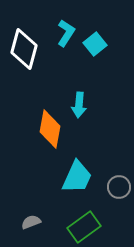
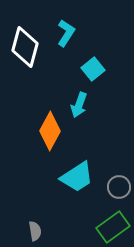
cyan square: moved 2 px left, 25 px down
white diamond: moved 1 px right, 2 px up
cyan arrow: rotated 15 degrees clockwise
orange diamond: moved 2 px down; rotated 18 degrees clockwise
cyan trapezoid: rotated 33 degrees clockwise
gray semicircle: moved 4 px right, 9 px down; rotated 102 degrees clockwise
green rectangle: moved 29 px right
